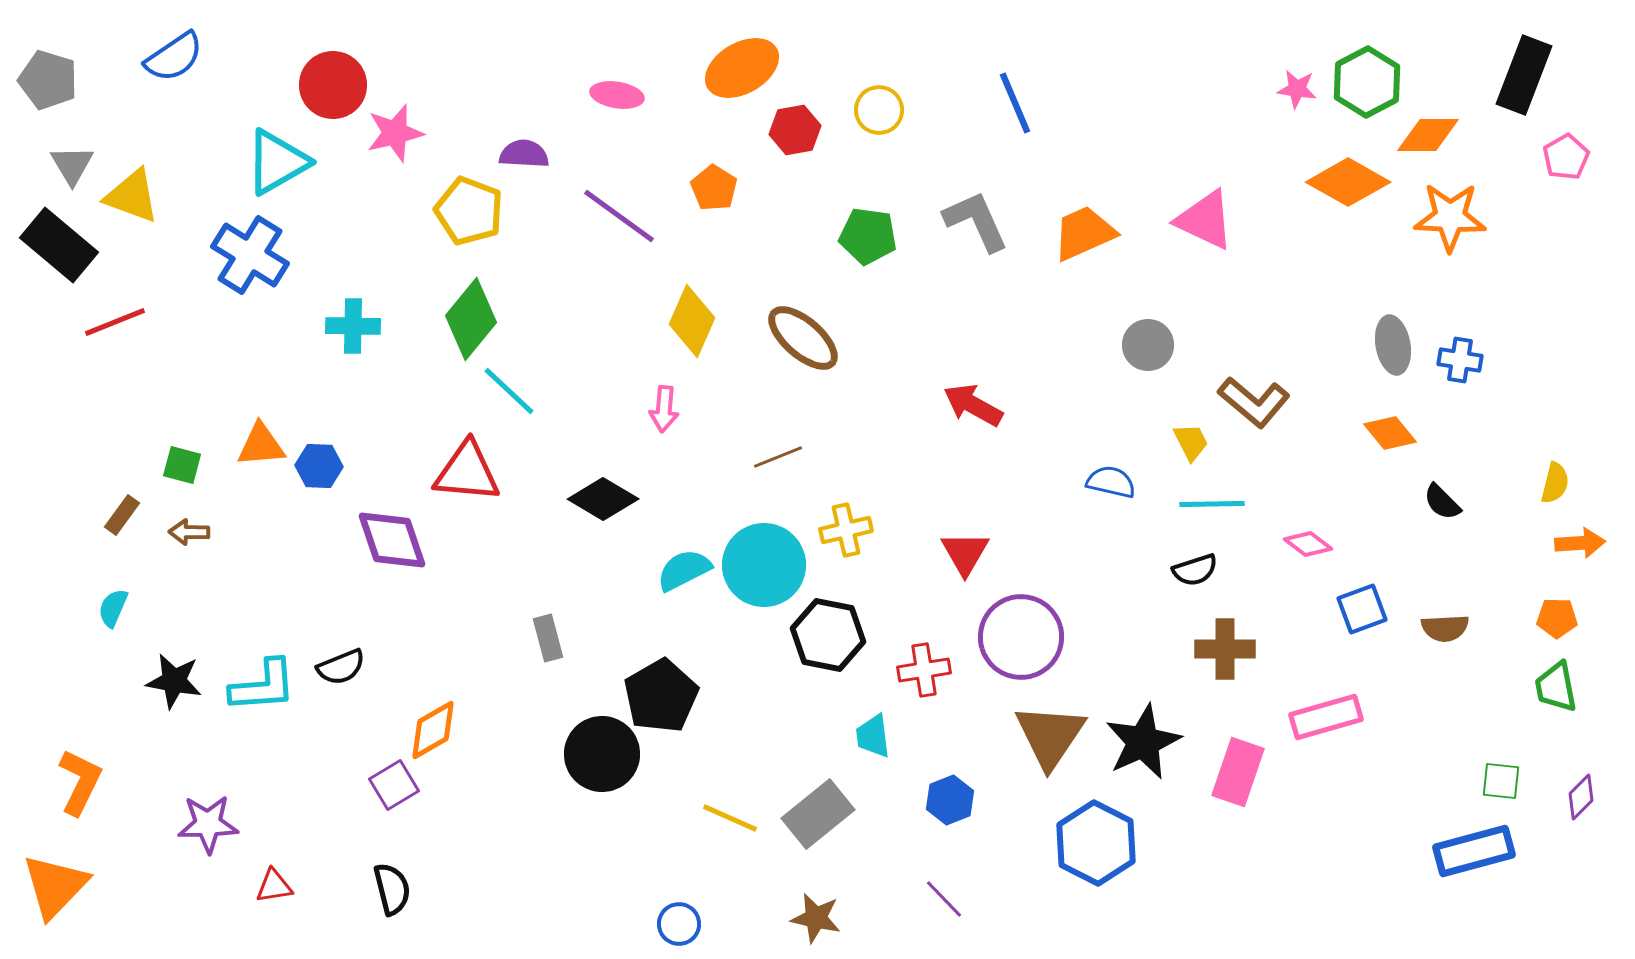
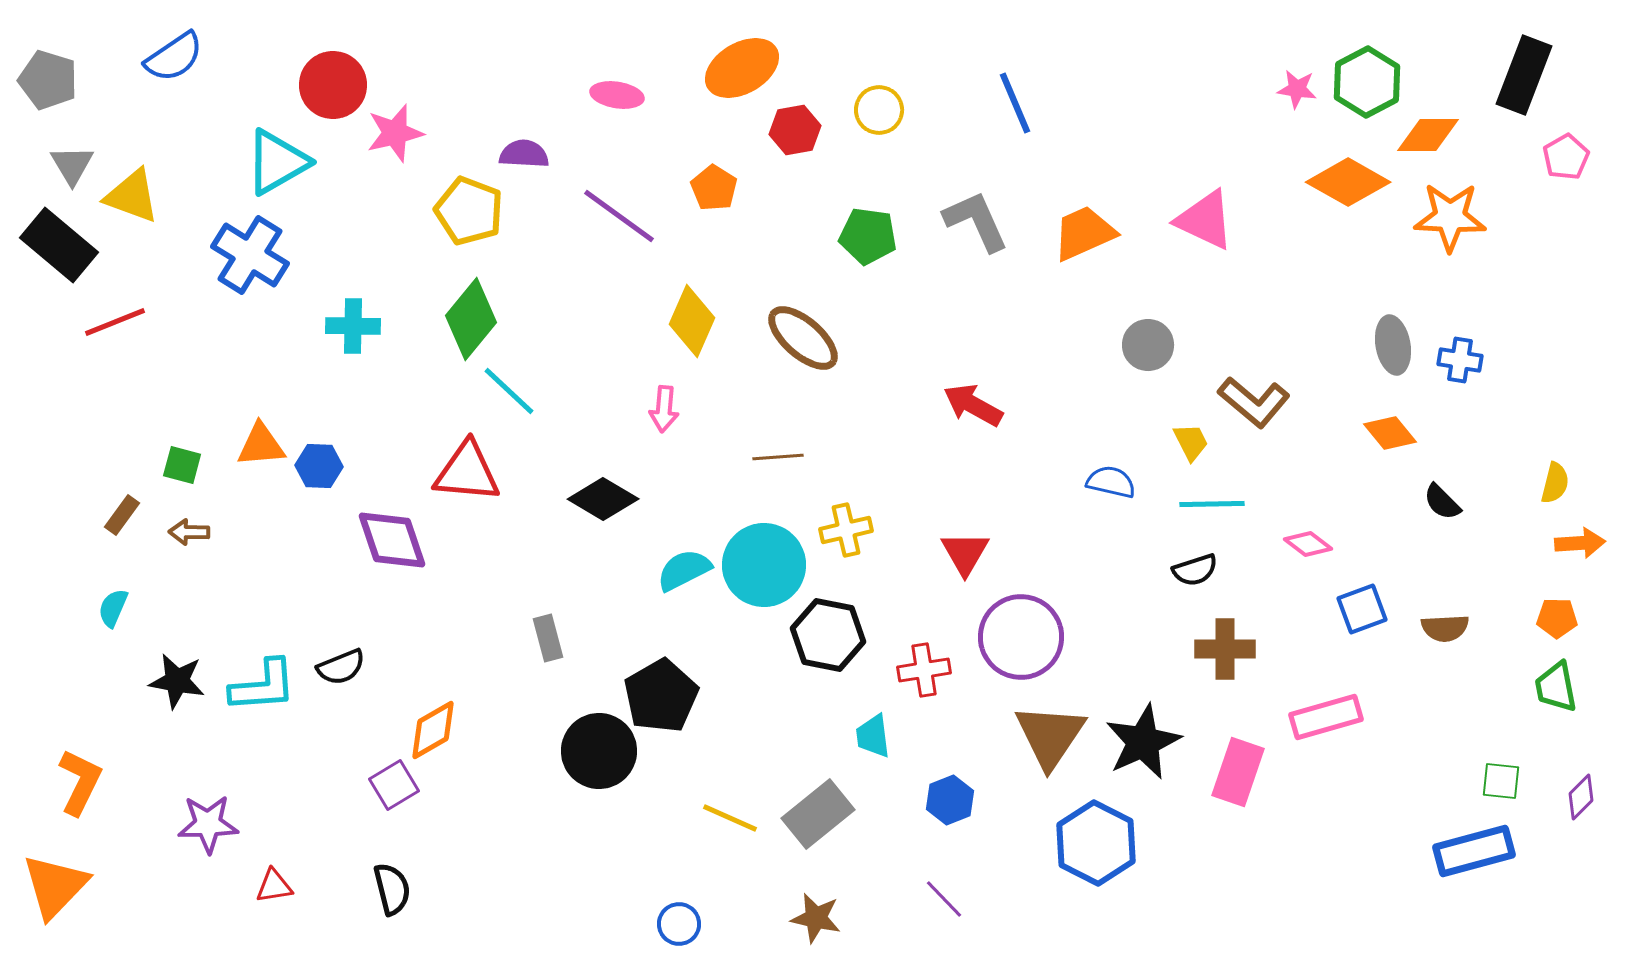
brown line at (778, 457): rotated 18 degrees clockwise
black star at (174, 681): moved 3 px right
black circle at (602, 754): moved 3 px left, 3 px up
